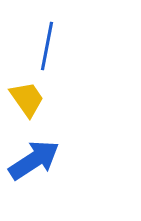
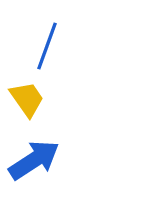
blue line: rotated 9 degrees clockwise
